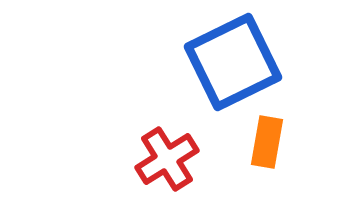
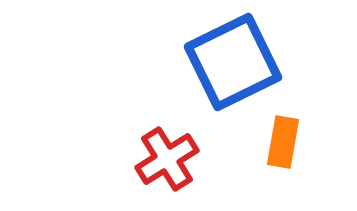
orange rectangle: moved 16 px right
